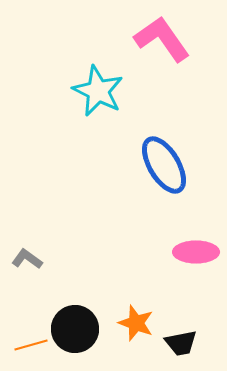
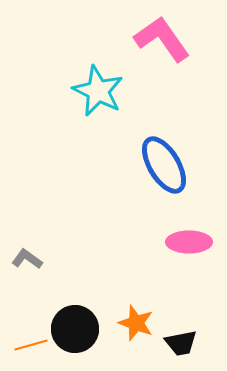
pink ellipse: moved 7 px left, 10 px up
